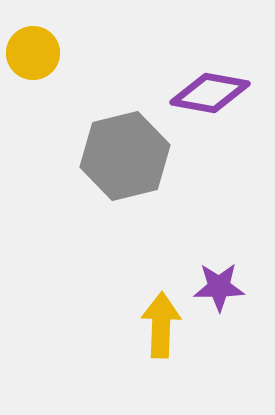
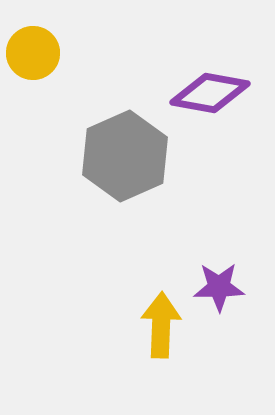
gray hexagon: rotated 10 degrees counterclockwise
